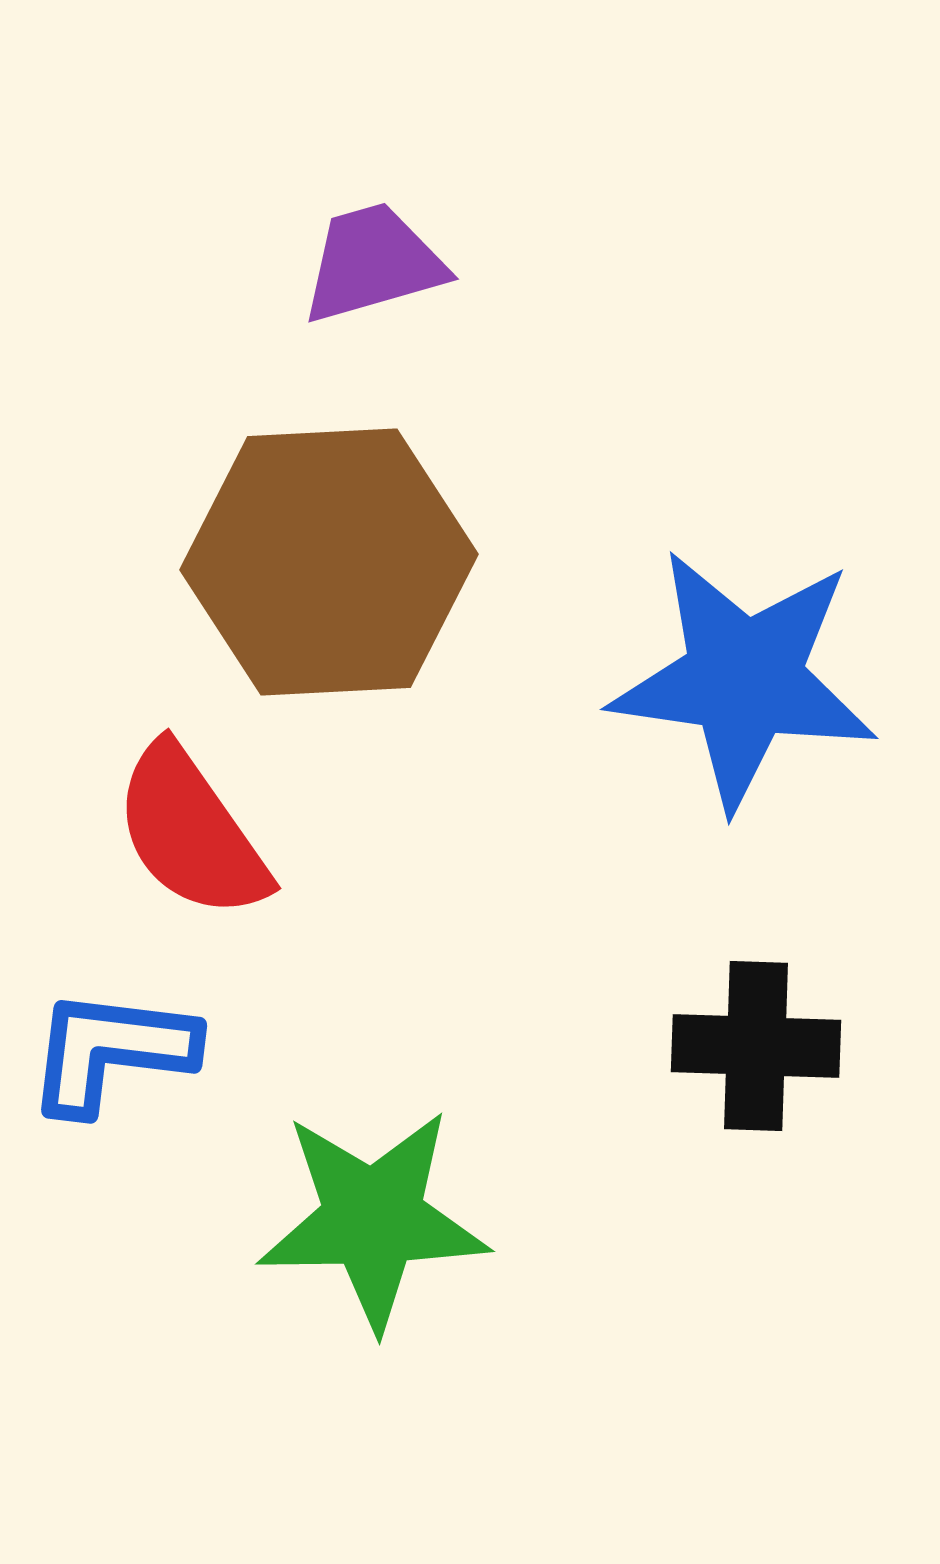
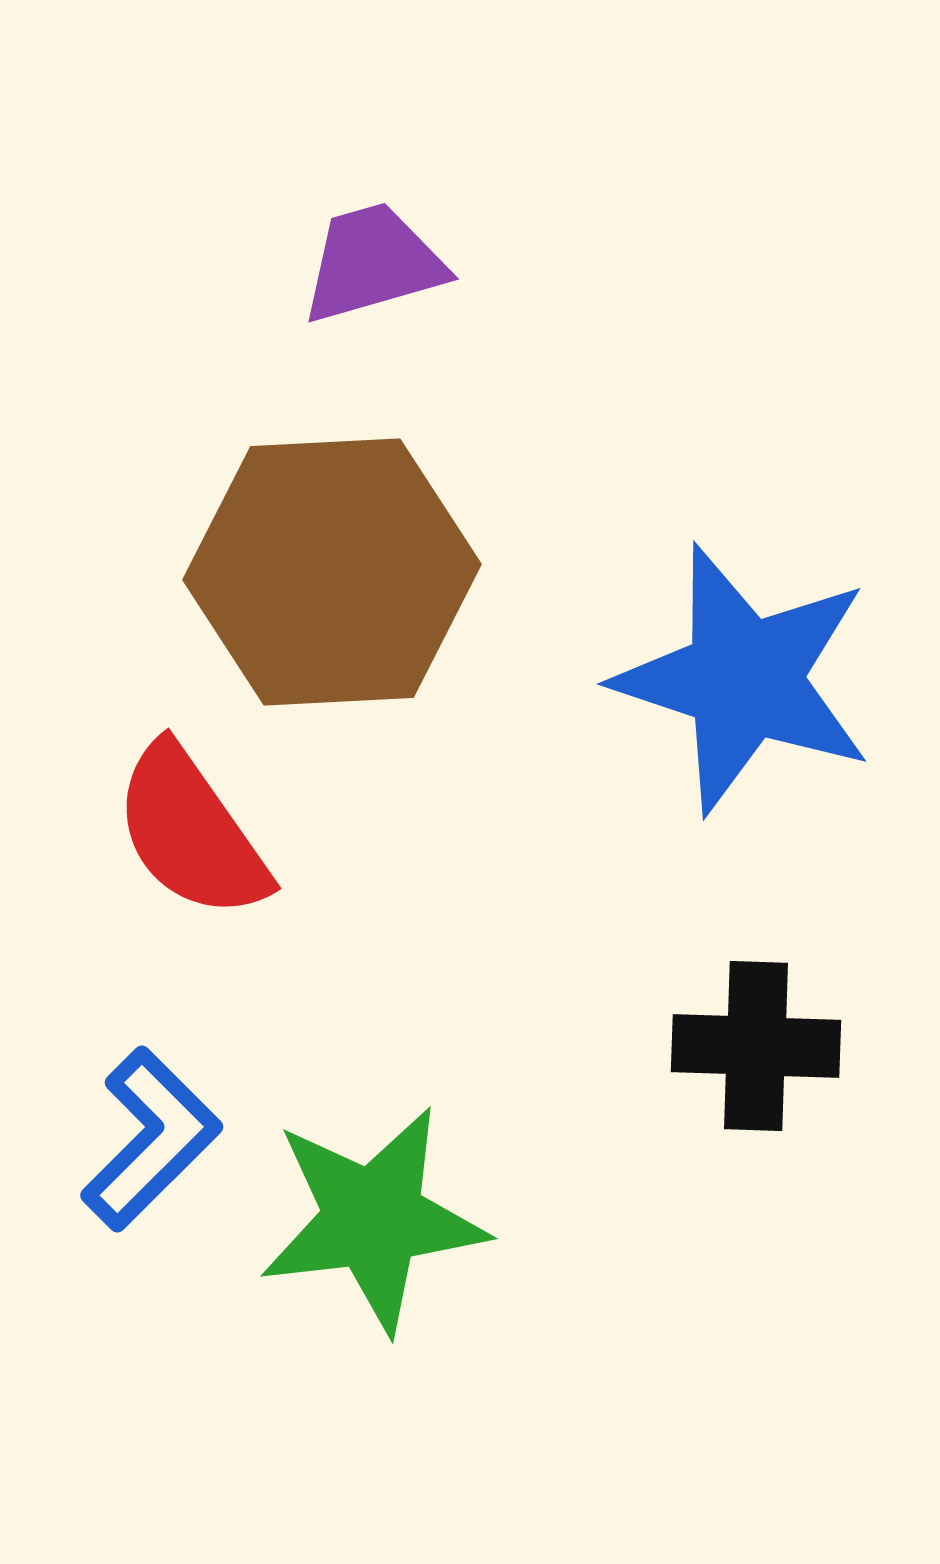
brown hexagon: moved 3 px right, 10 px down
blue star: rotated 10 degrees clockwise
blue L-shape: moved 40 px right, 88 px down; rotated 128 degrees clockwise
green star: rotated 6 degrees counterclockwise
